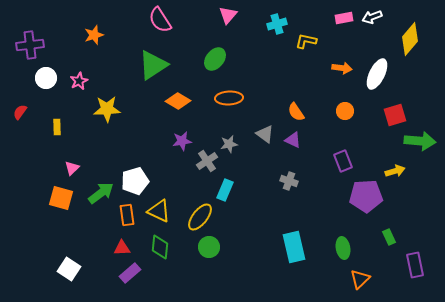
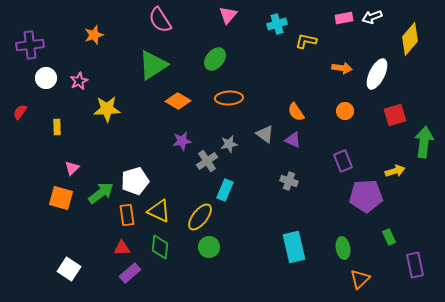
green arrow at (420, 141): moved 4 px right, 1 px down; rotated 88 degrees counterclockwise
